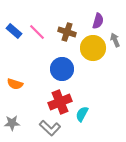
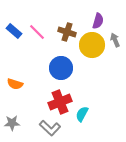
yellow circle: moved 1 px left, 3 px up
blue circle: moved 1 px left, 1 px up
